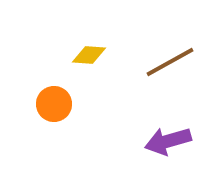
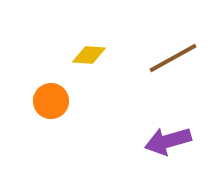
brown line: moved 3 px right, 4 px up
orange circle: moved 3 px left, 3 px up
